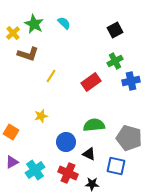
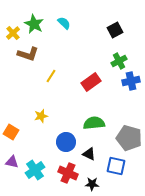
green cross: moved 4 px right
green semicircle: moved 2 px up
purple triangle: rotated 40 degrees clockwise
